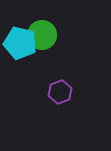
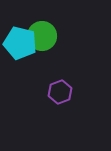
green circle: moved 1 px down
